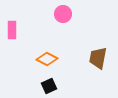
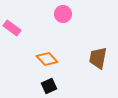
pink rectangle: moved 2 px up; rotated 54 degrees counterclockwise
orange diamond: rotated 20 degrees clockwise
